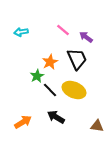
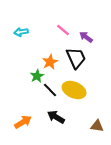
black trapezoid: moved 1 px left, 1 px up
